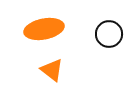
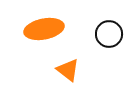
orange triangle: moved 16 px right
